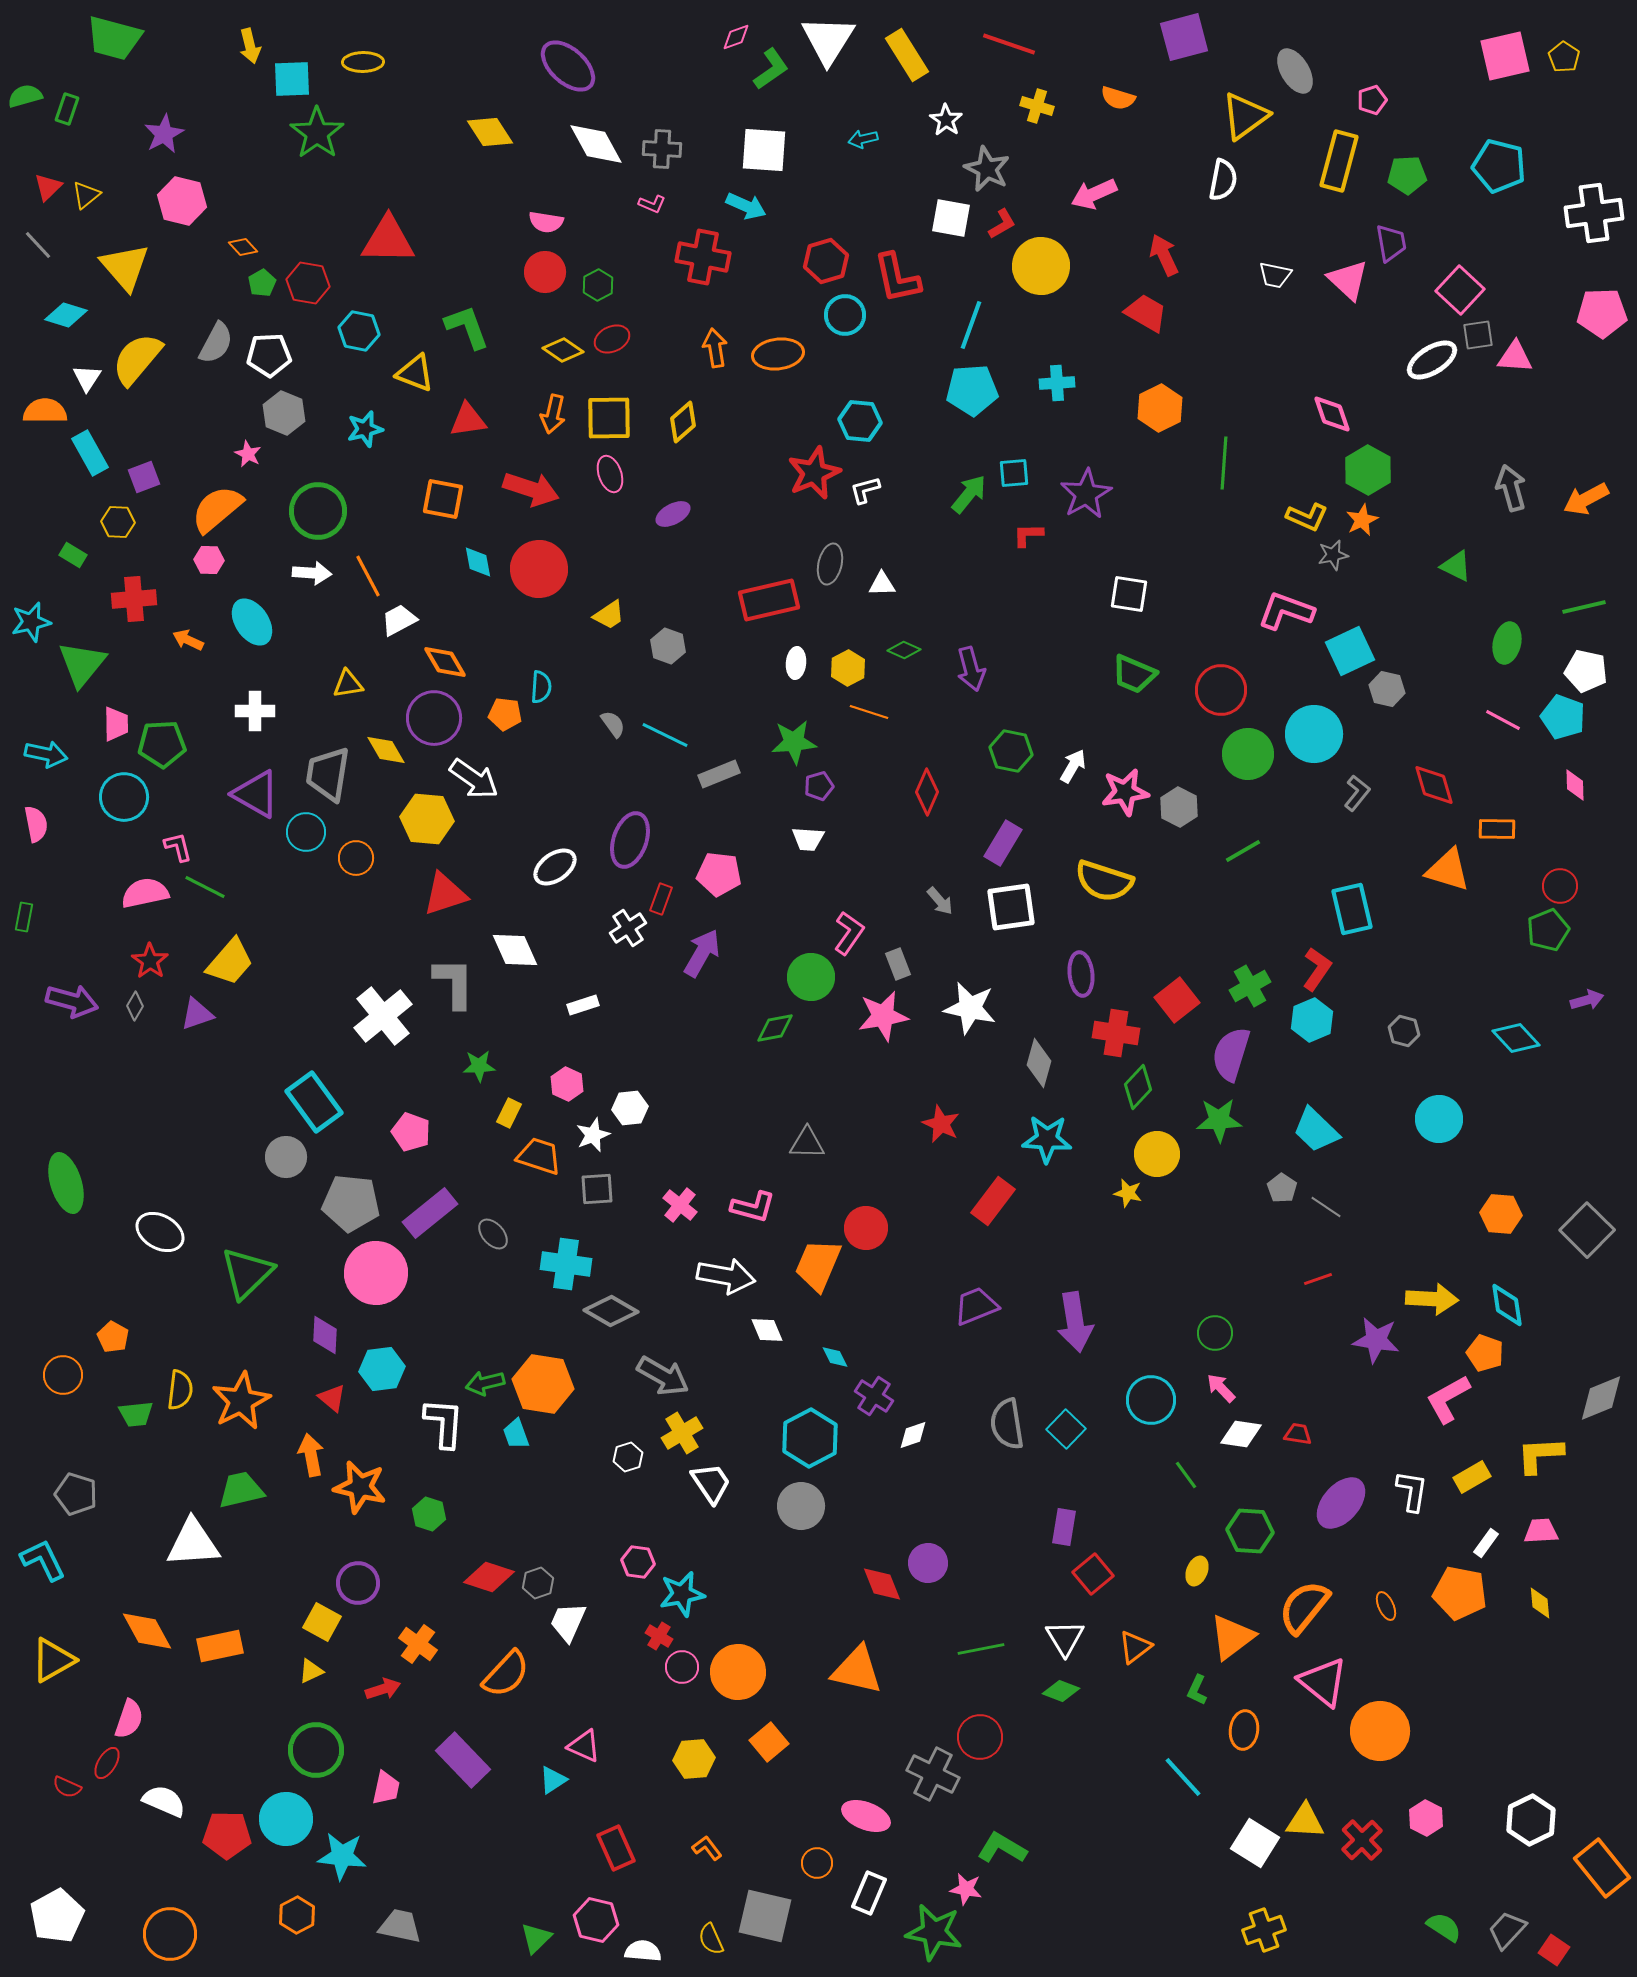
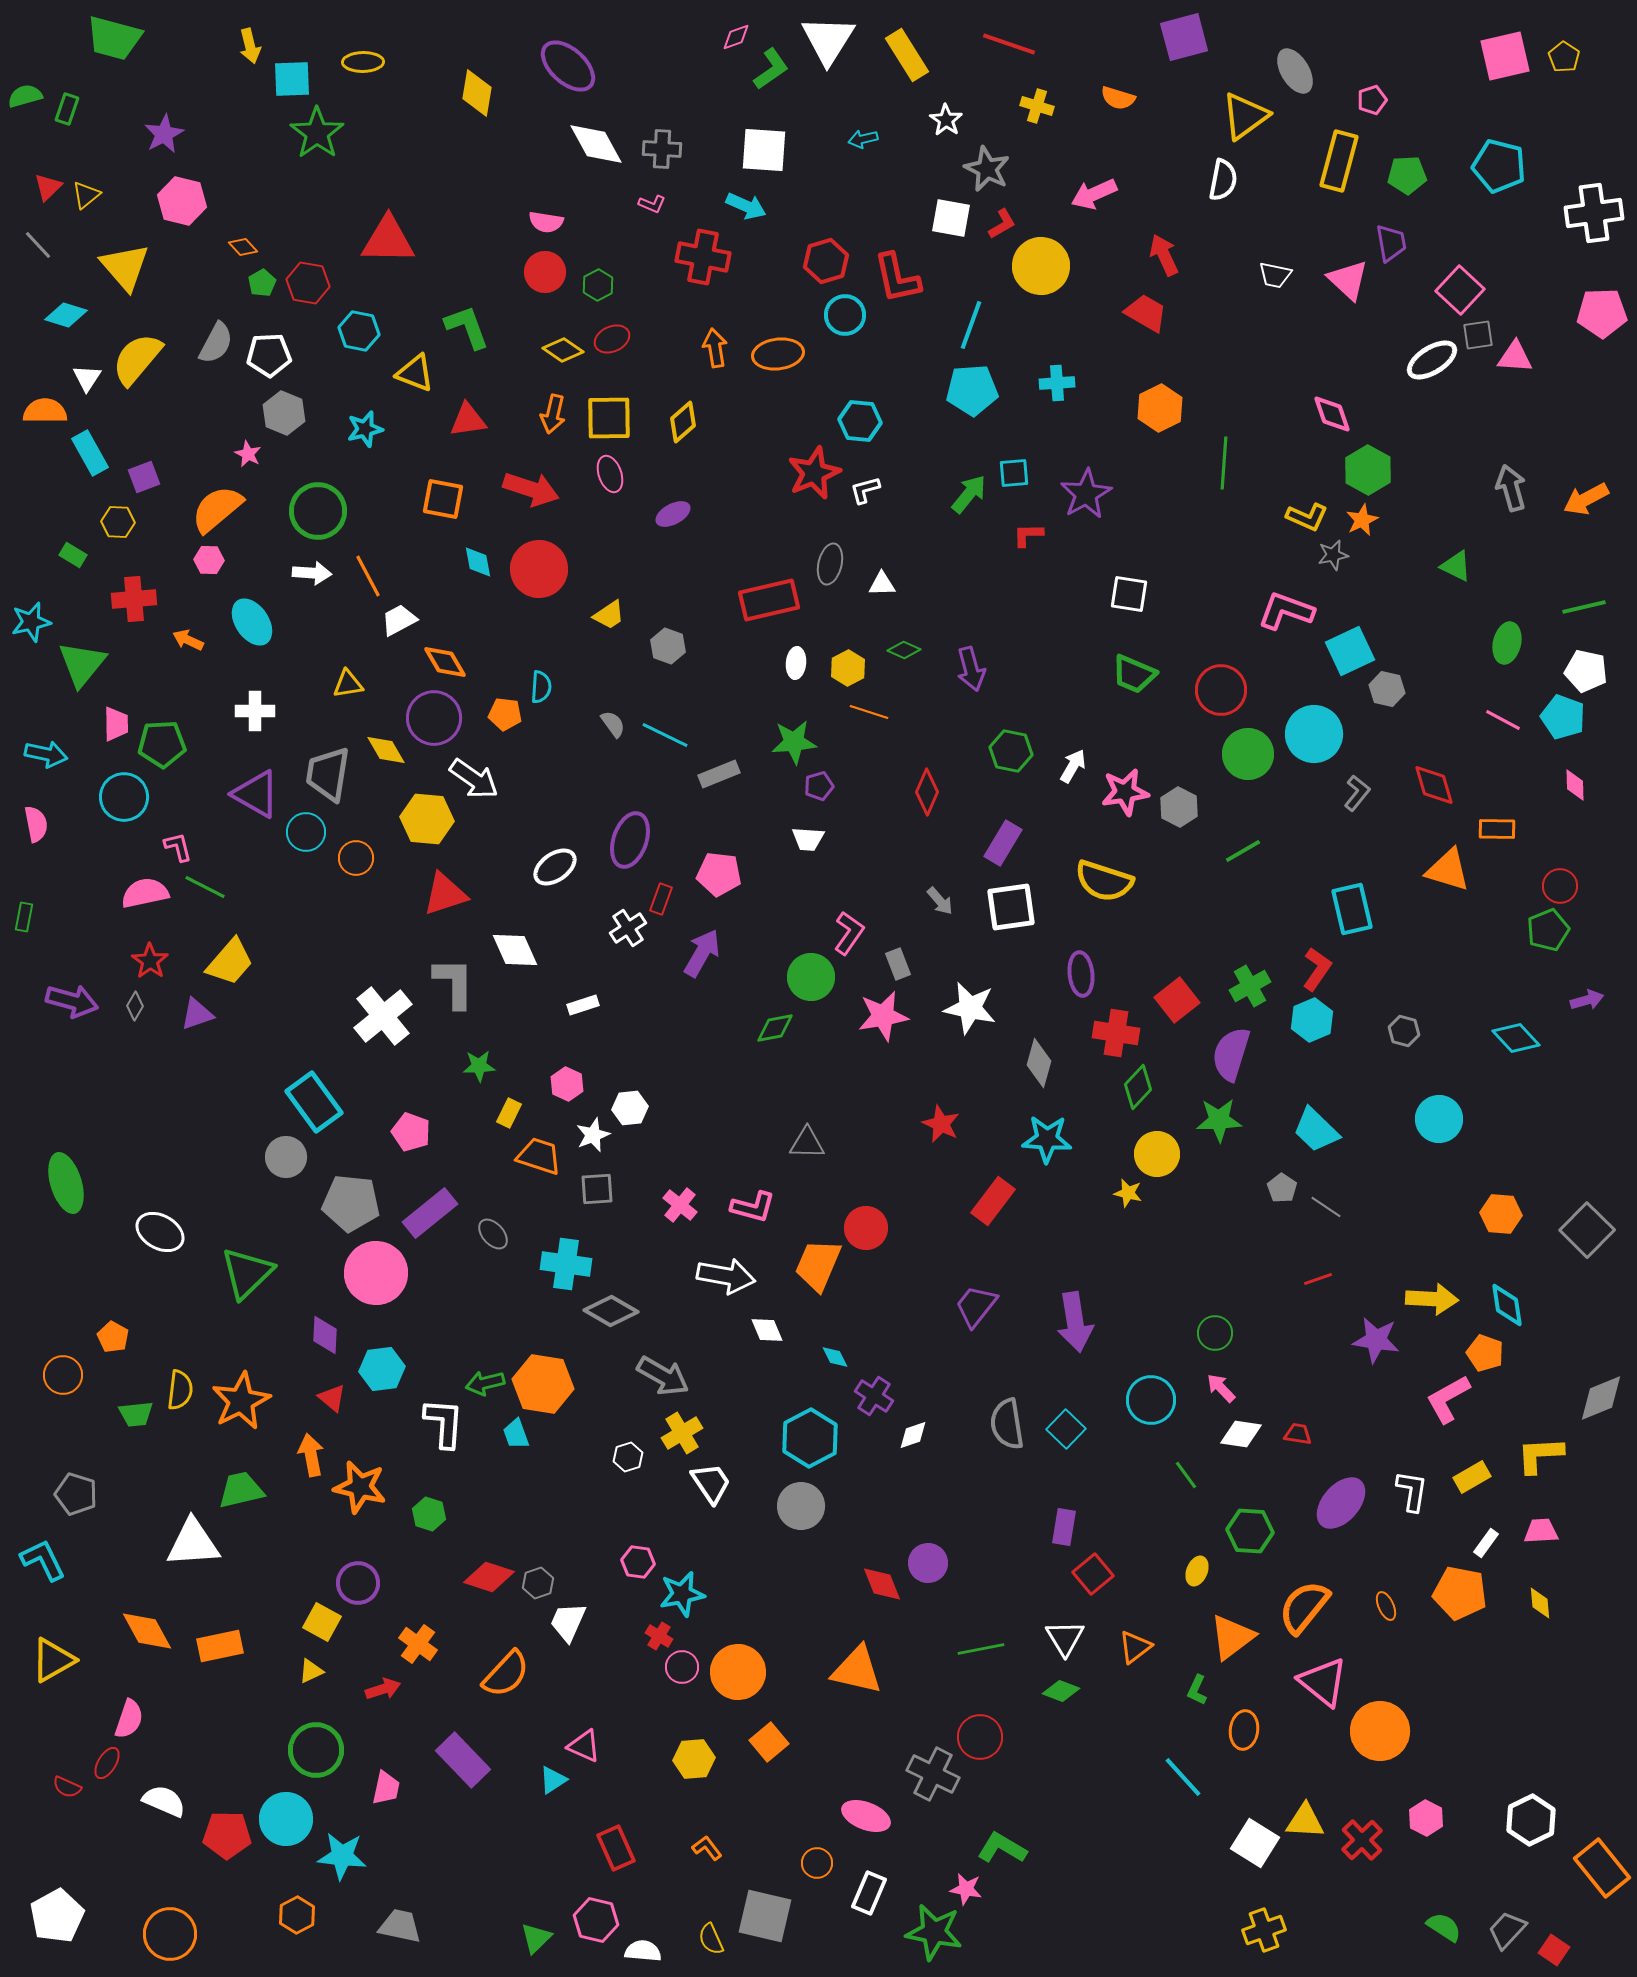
yellow diamond at (490, 132): moved 13 px left, 39 px up; rotated 42 degrees clockwise
purple trapezoid at (976, 1306): rotated 30 degrees counterclockwise
